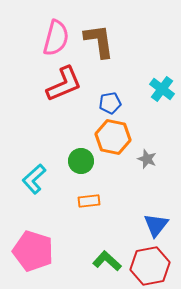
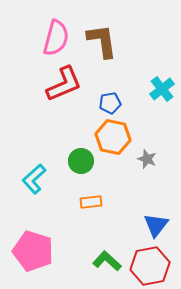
brown L-shape: moved 3 px right
cyan cross: rotated 15 degrees clockwise
orange rectangle: moved 2 px right, 1 px down
